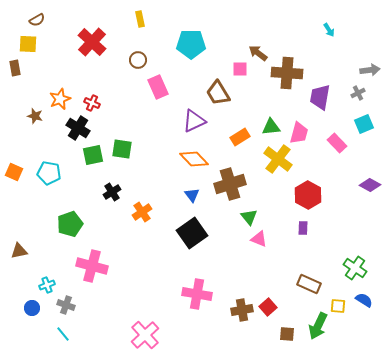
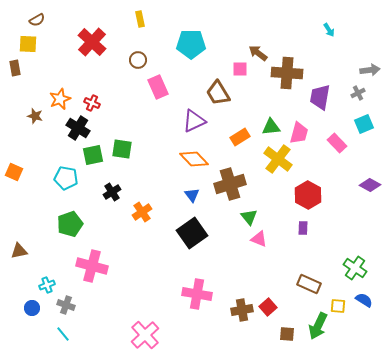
cyan pentagon at (49, 173): moved 17 px right, 5 px down
